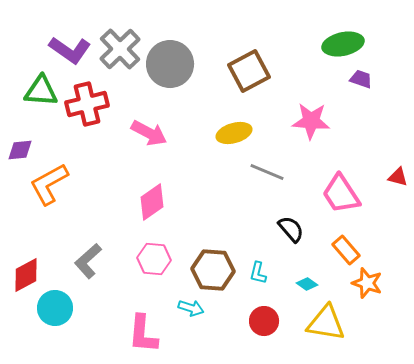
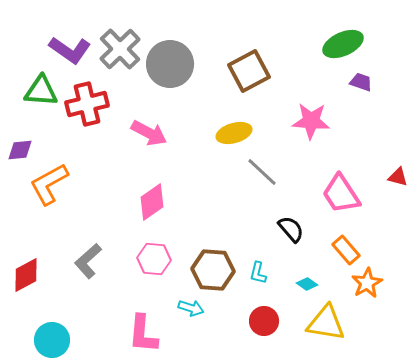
green ellipse: rotated 12 degrees counterclockwise
purple trapezoid: moved 3 px down
gray line: moved 5 px left; rotated 20 degrees clockwise
orange star: rotated 24 degrees clockwise
cyan circle: moved 3 px left, 32 px down
